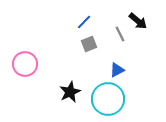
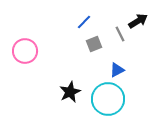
black arrow: rotated 72 degrees counterclockwise
gray square: moved 5 px right
pink circle: moved 13 px up
